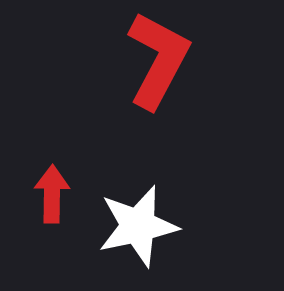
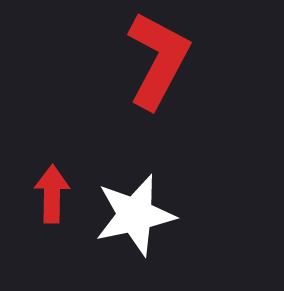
white star: moved 3 px left, 11 px up
